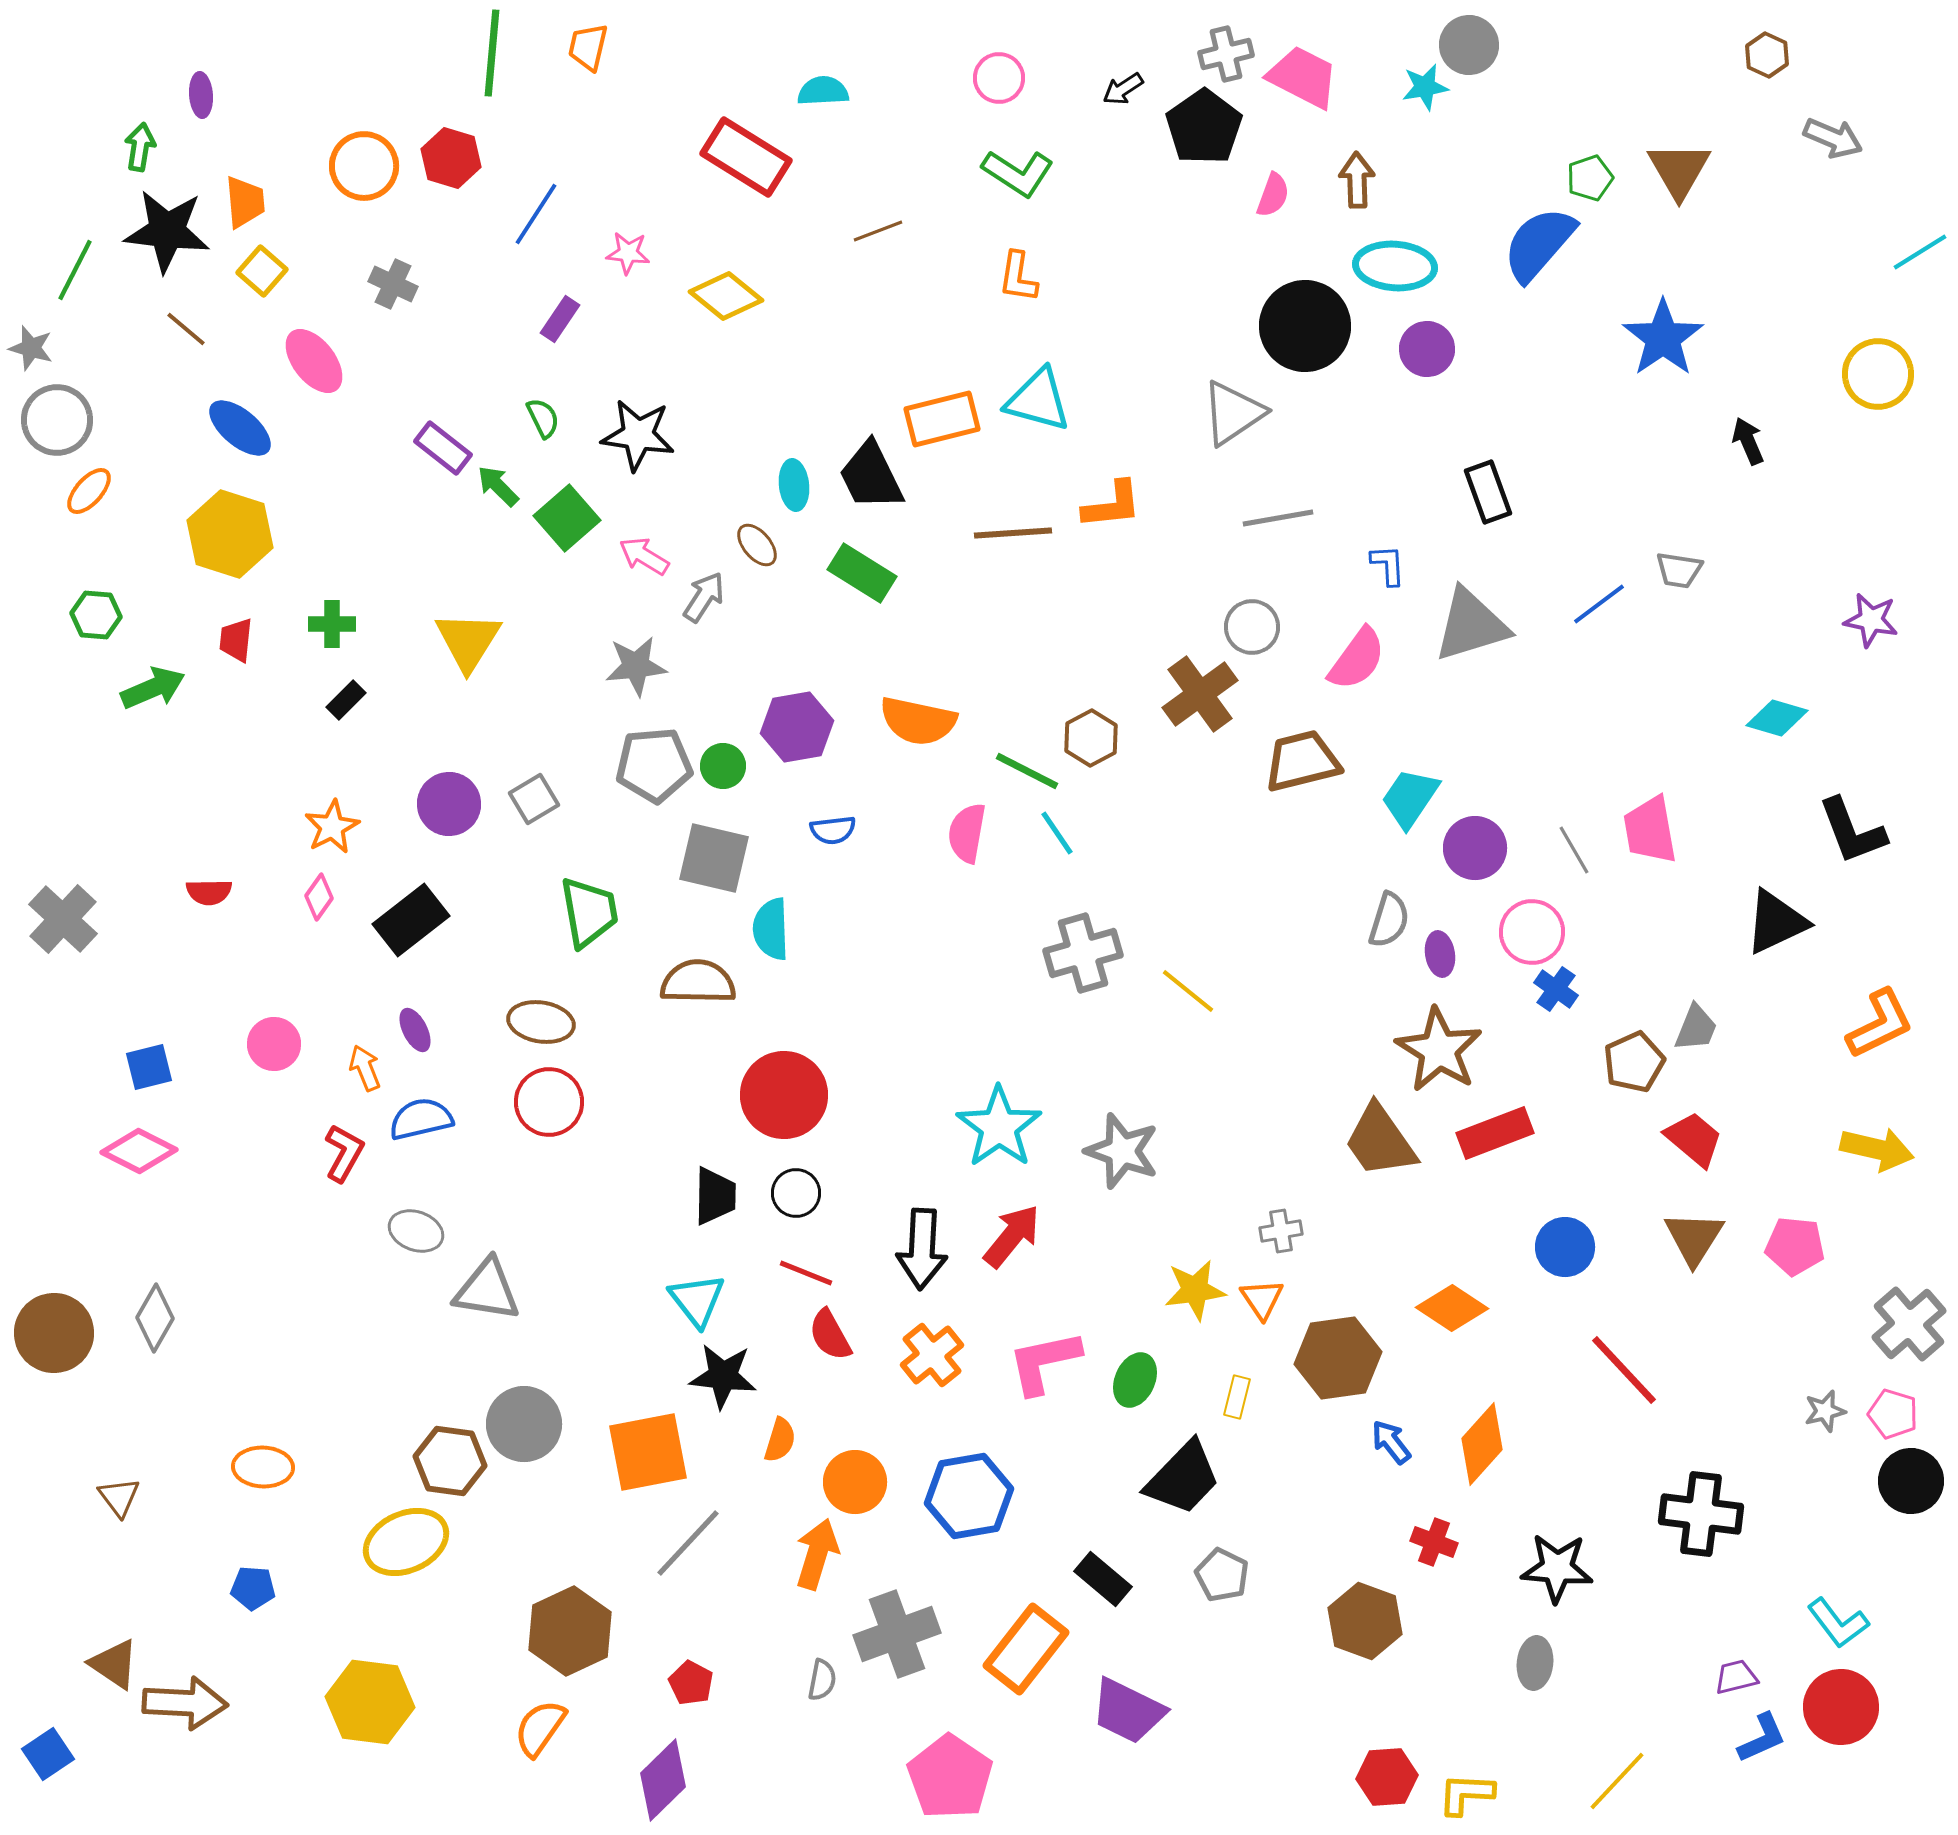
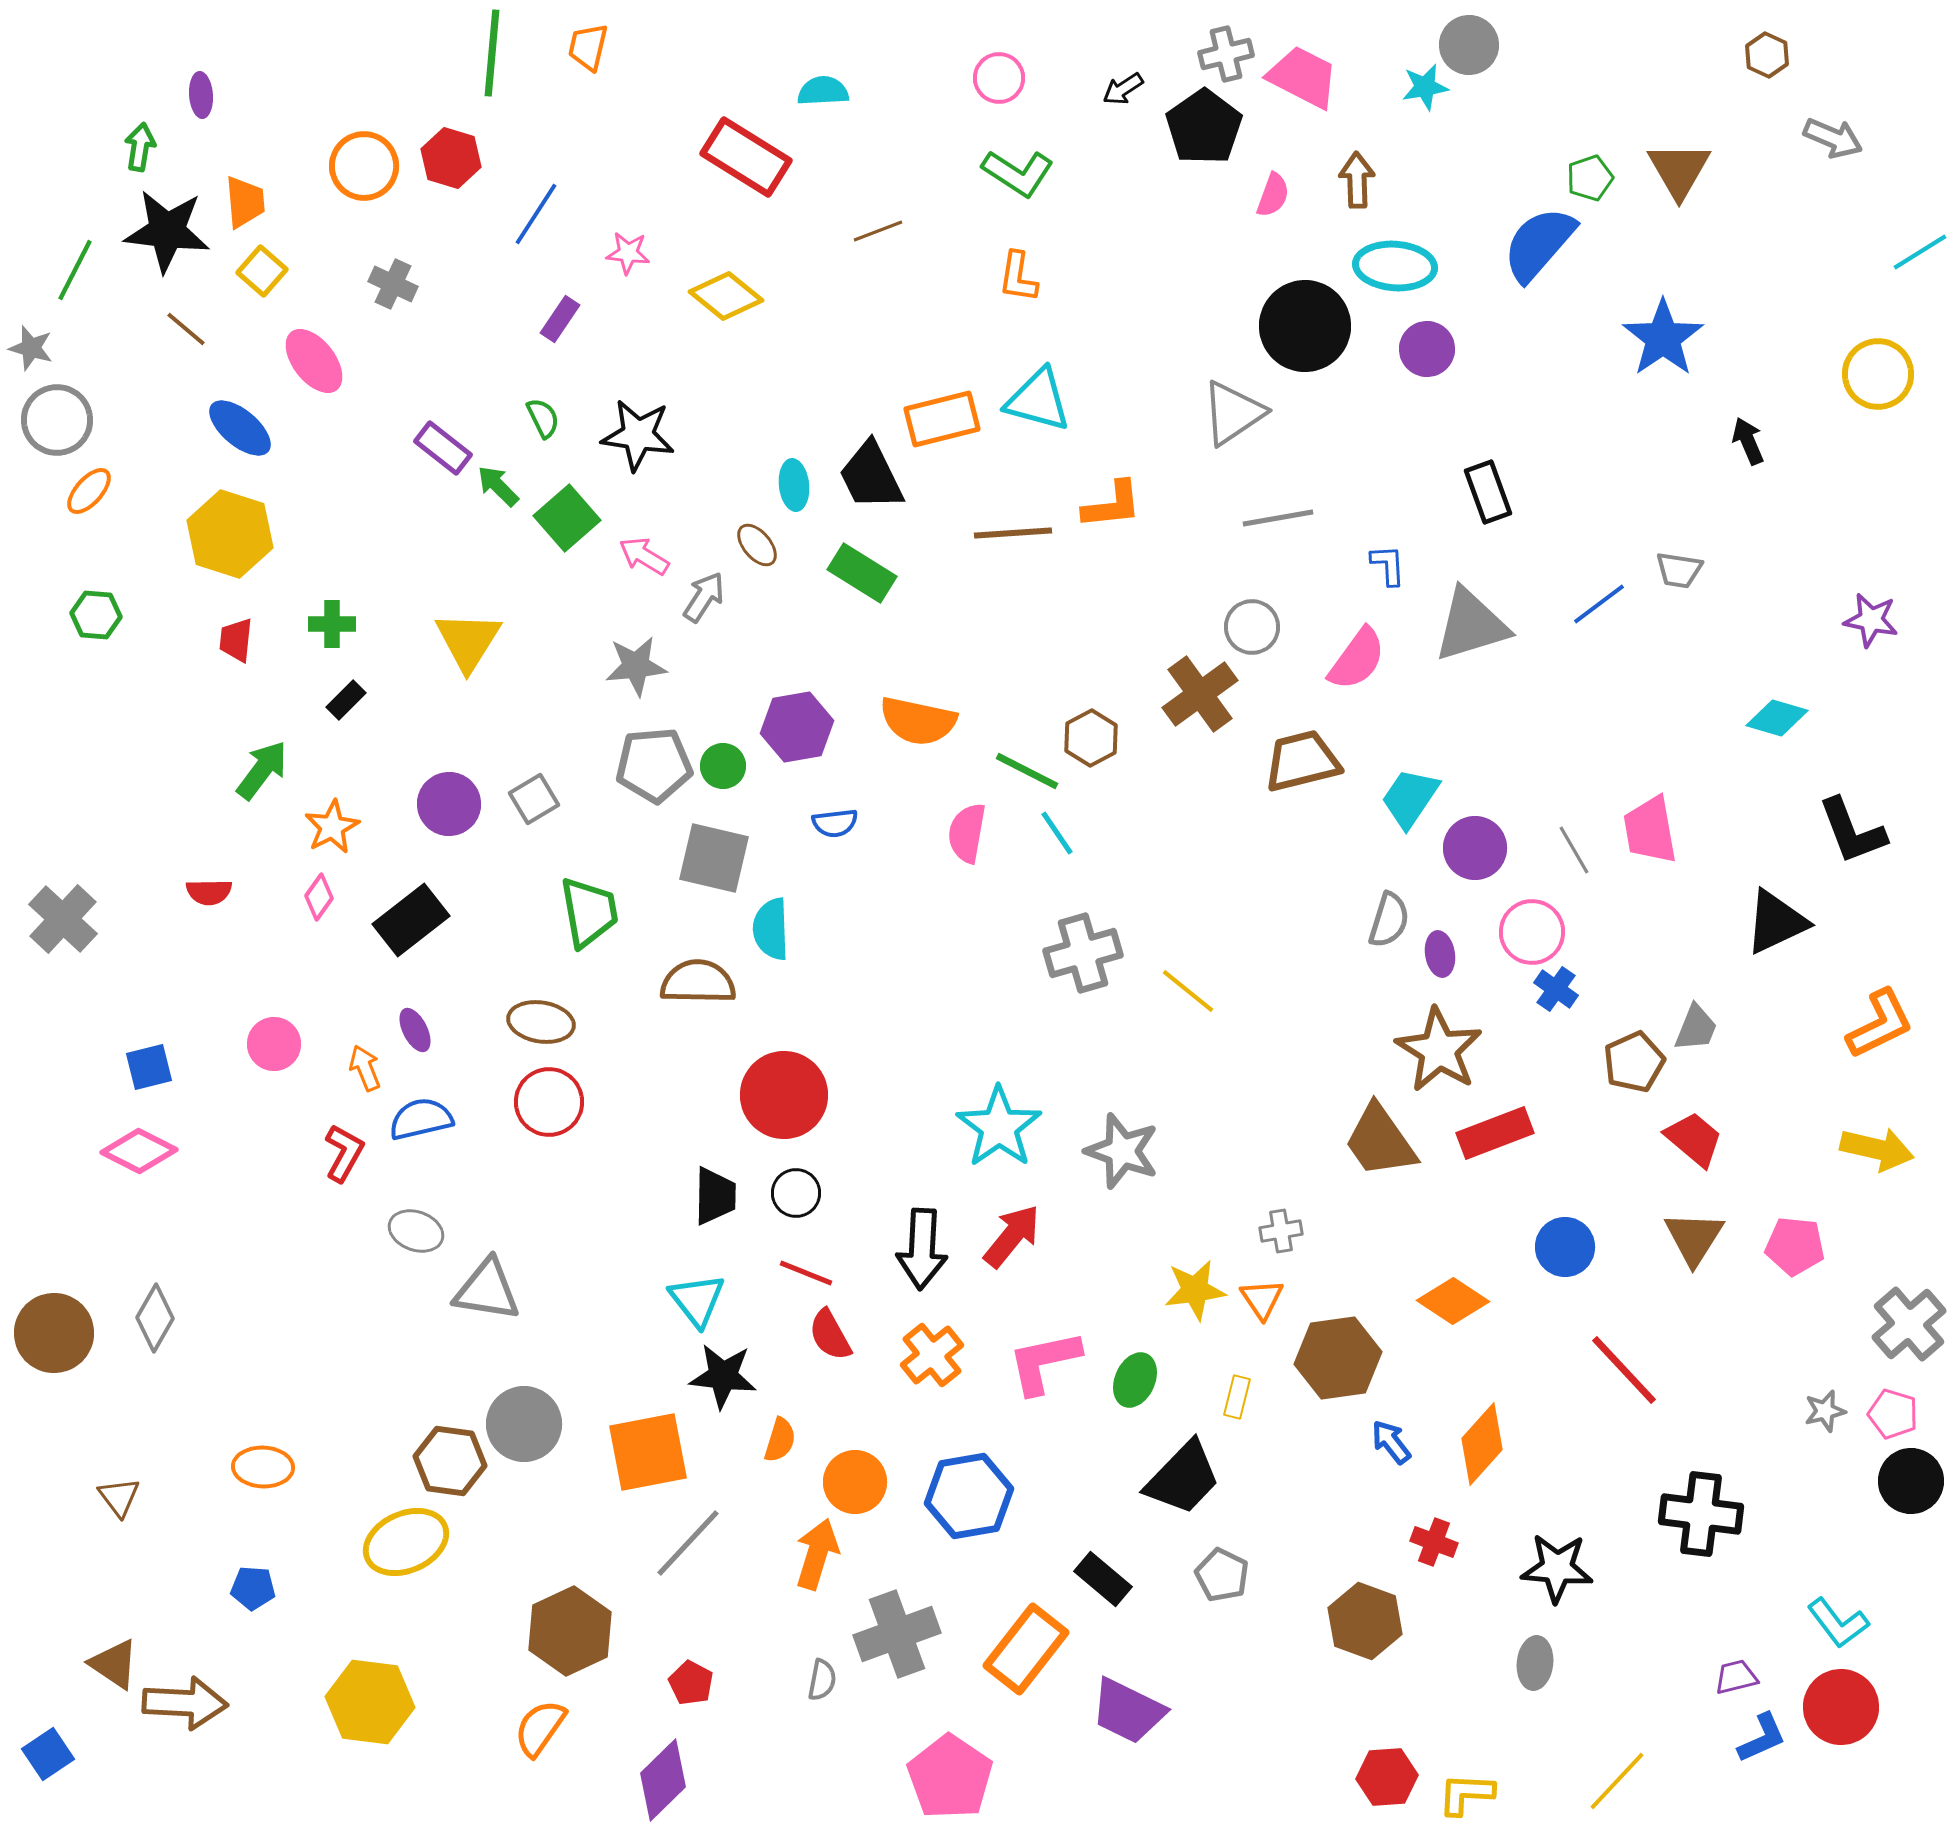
green arrow at (153, 688): moved 109 px right, 82 px down; rotated 30 degrees counterclockwise
blue semicircle at (833, 830): moved 2 px right, 7 px up
orange diamond at (1452, 1308): moved 1 px right, 7 px up
